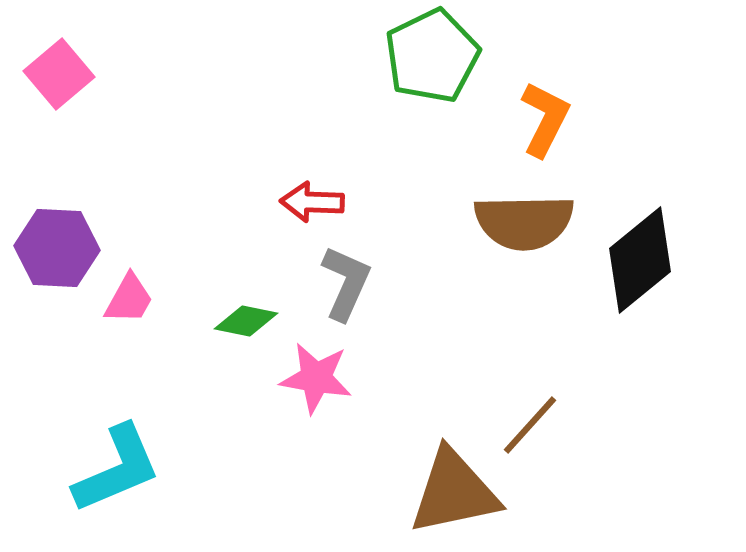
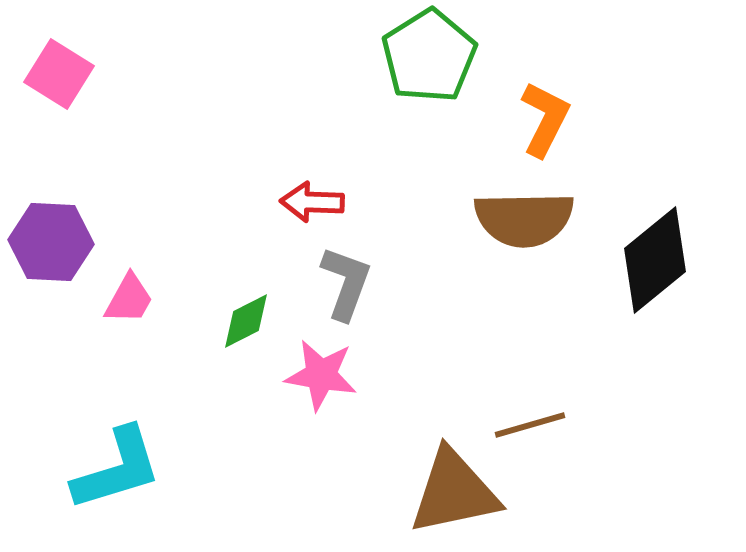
green pentagon: moved 3 px left; rotated 6 degrees counterclockwise
pink square: rotated 18 degrees counterclockwise
brown semicircle: moved 3 px up
purple hexagon: moved 6 px left, 6 px up
black diamond: moved 15 px right
gray L-shape: rotated 4 degrees counterclockwise
green diamond: rotated 38 degrees counterclockwise
pink star: moved 5 px right, 3 px up
brown line: rotated 32 degrees clockwise
cyan L-shape: rotated 6 degrees clockwise
